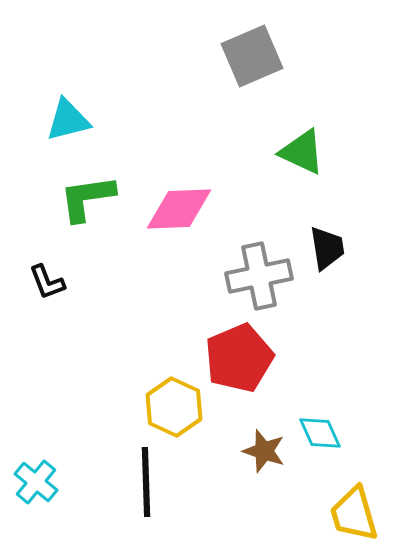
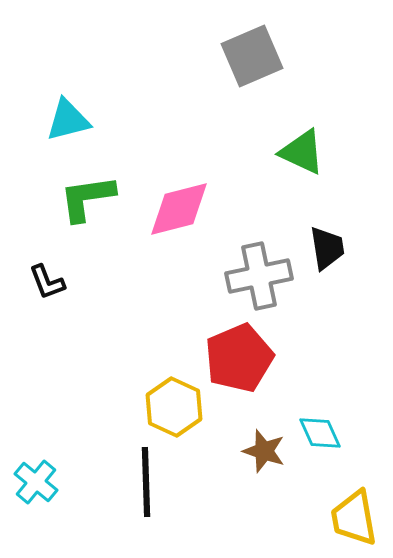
pink diamond: rotated 12 degrees counterclockwise
yellow trapezoid: moved 4 px down; rotated 6 degrees clockwise
